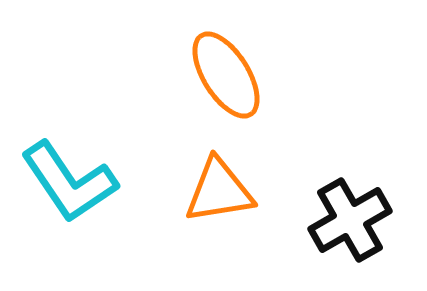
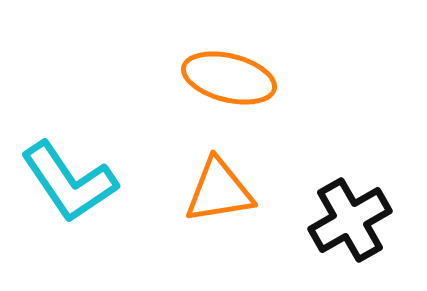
orange ellipse: moved 3 px right, 3 px down; rotated 44 degrees counterclockwise
